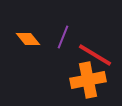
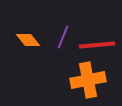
orange diamond: moved 1 px down
red line: moved 2 px right, 10 px up; rotated 36 degrees counterclockwise
